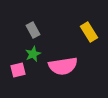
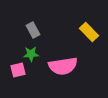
yellow rectangle: rotated 12 degrees counterclockwise
green star: moved 2 px left; rotated 21 degrees clockwise
